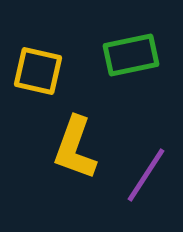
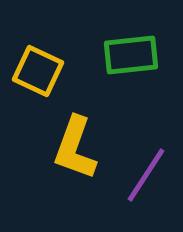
green rectangle: rotated 6 degrees clockwise
yellow square: rotated 12 degrees clockwise
